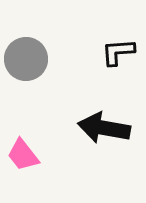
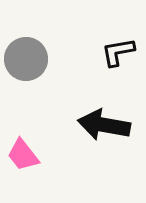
black L-shape: rotated 6 degrees counterclockwise
black arrow: moved 3 px up
